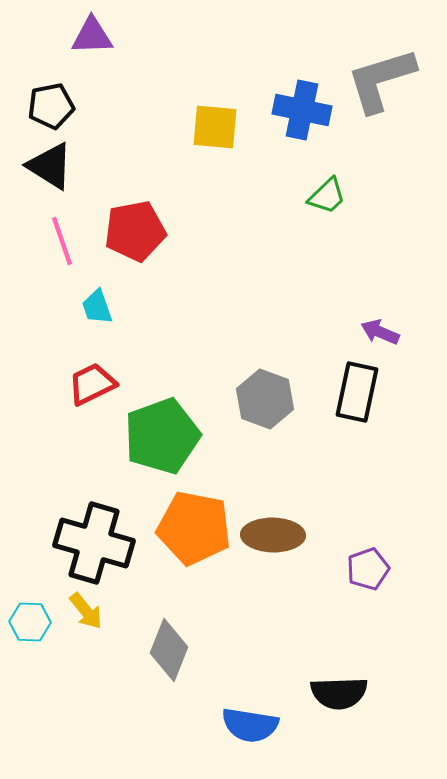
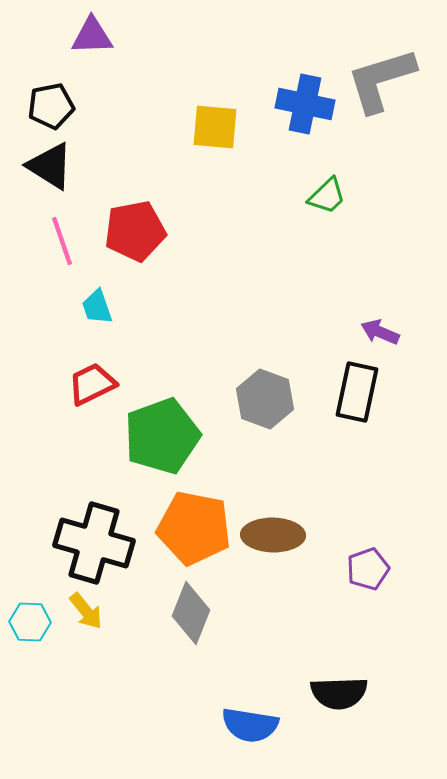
blue cross: moved 3 px right, 6 px up
gray diamond: moved 22 px right, 37 px up
